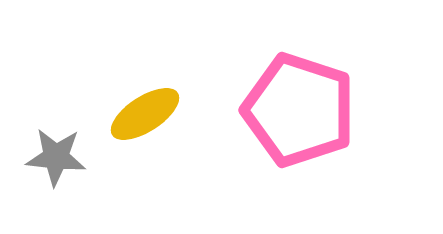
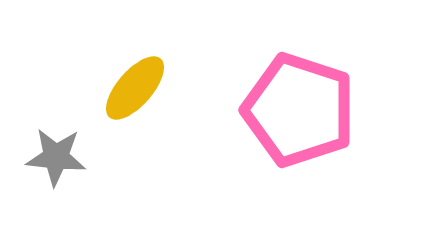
yellow ellipse: moved 10 px left, 26 px up; rotated 16 degrees counterclockwise
